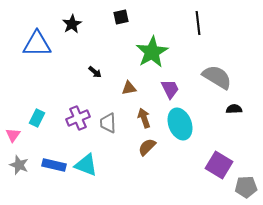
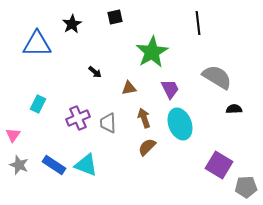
black square: moved 6 px left
cyan rectangle: moved 1 px right, 14 px up
blue rectangle: rotated 20 degrees clockwise
